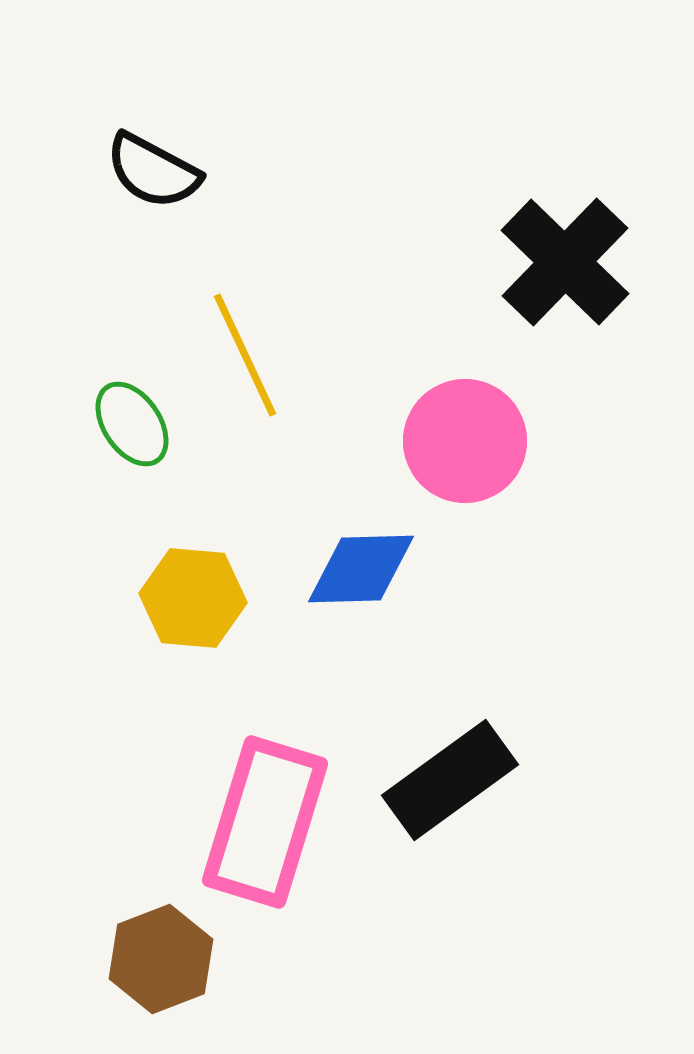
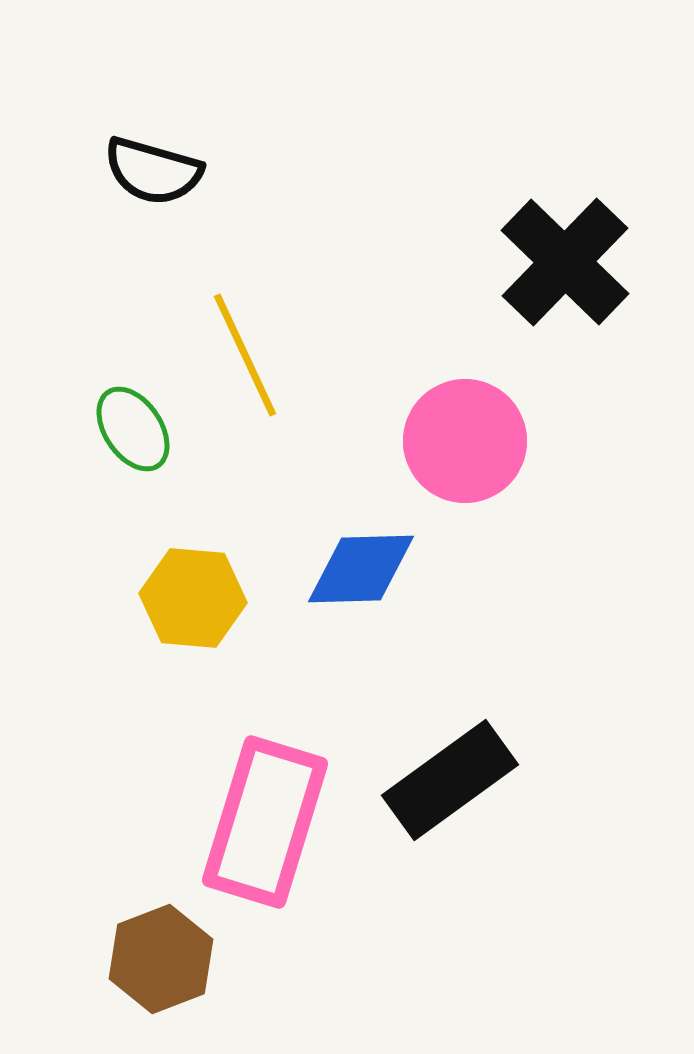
black semicircle: rotated 12 degrees counterclockwise
green ellipse: moved 1 px right, 5 px down
